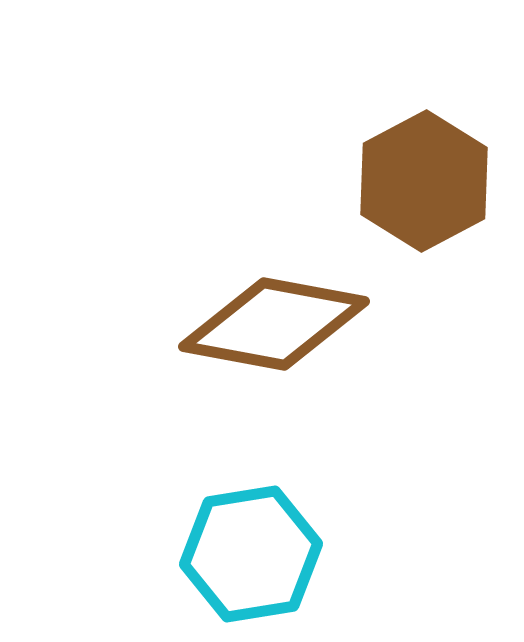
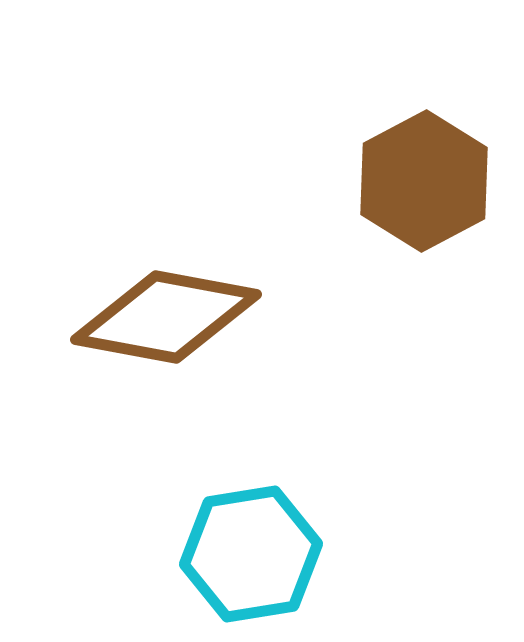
brown diamond: moved 108 px left, 7 px up
